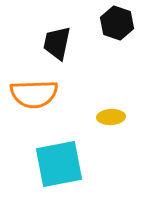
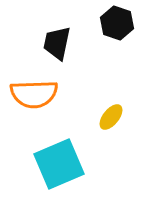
yellow ellipse: rotated 48 degrees counterclockwise
cyan square: rotated 12 degrees counterclockwise
